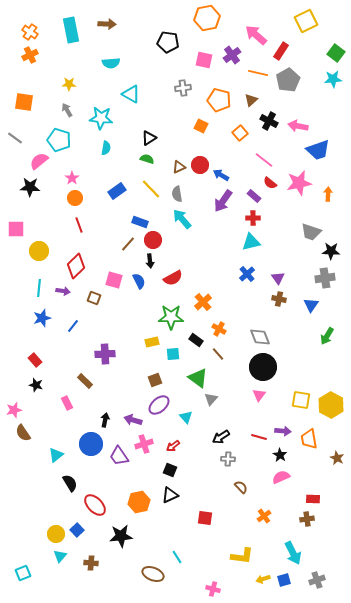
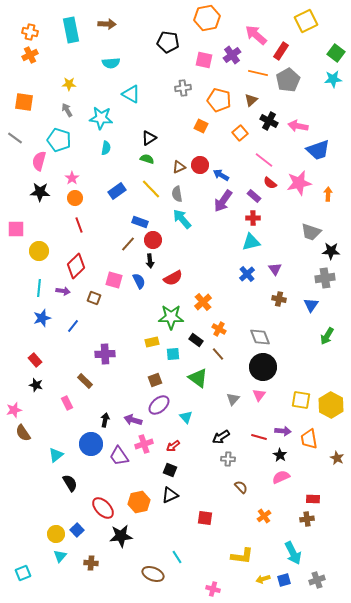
orange cross at (30, 32): rotated 21 degrees counterclockwise
pink semicircle at (39, 161): rotated 36 degrees counterclockwise
black star at (30, 187): moved 10 px right, 5 px down
purple triangle at (278, 278): moved 3 px left, 9 px up
gray triangle at (211, 399): moved 22 px right
red ellipse at (95, 505): moved 8 px right, 3 px down
